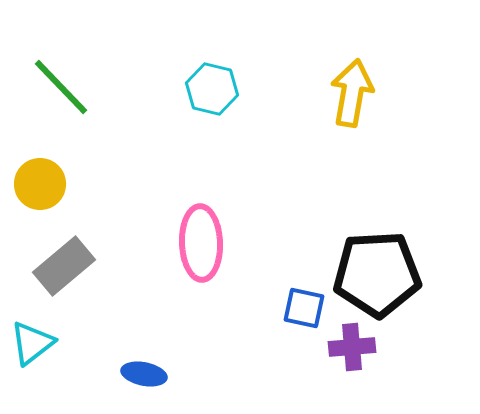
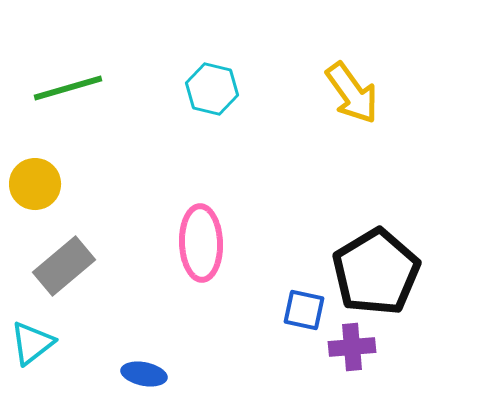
green line: moved 7 px right, 1 px down; rotated 62 degrees counterclockwise
yellow arrow: rotated 134 degrees clockwise
yellow circle: moved 5 px left
black pentagon: moved 1 px left, 2 px up; rotated 28 degrees counterclockwise
blue square: moved 2 px down
